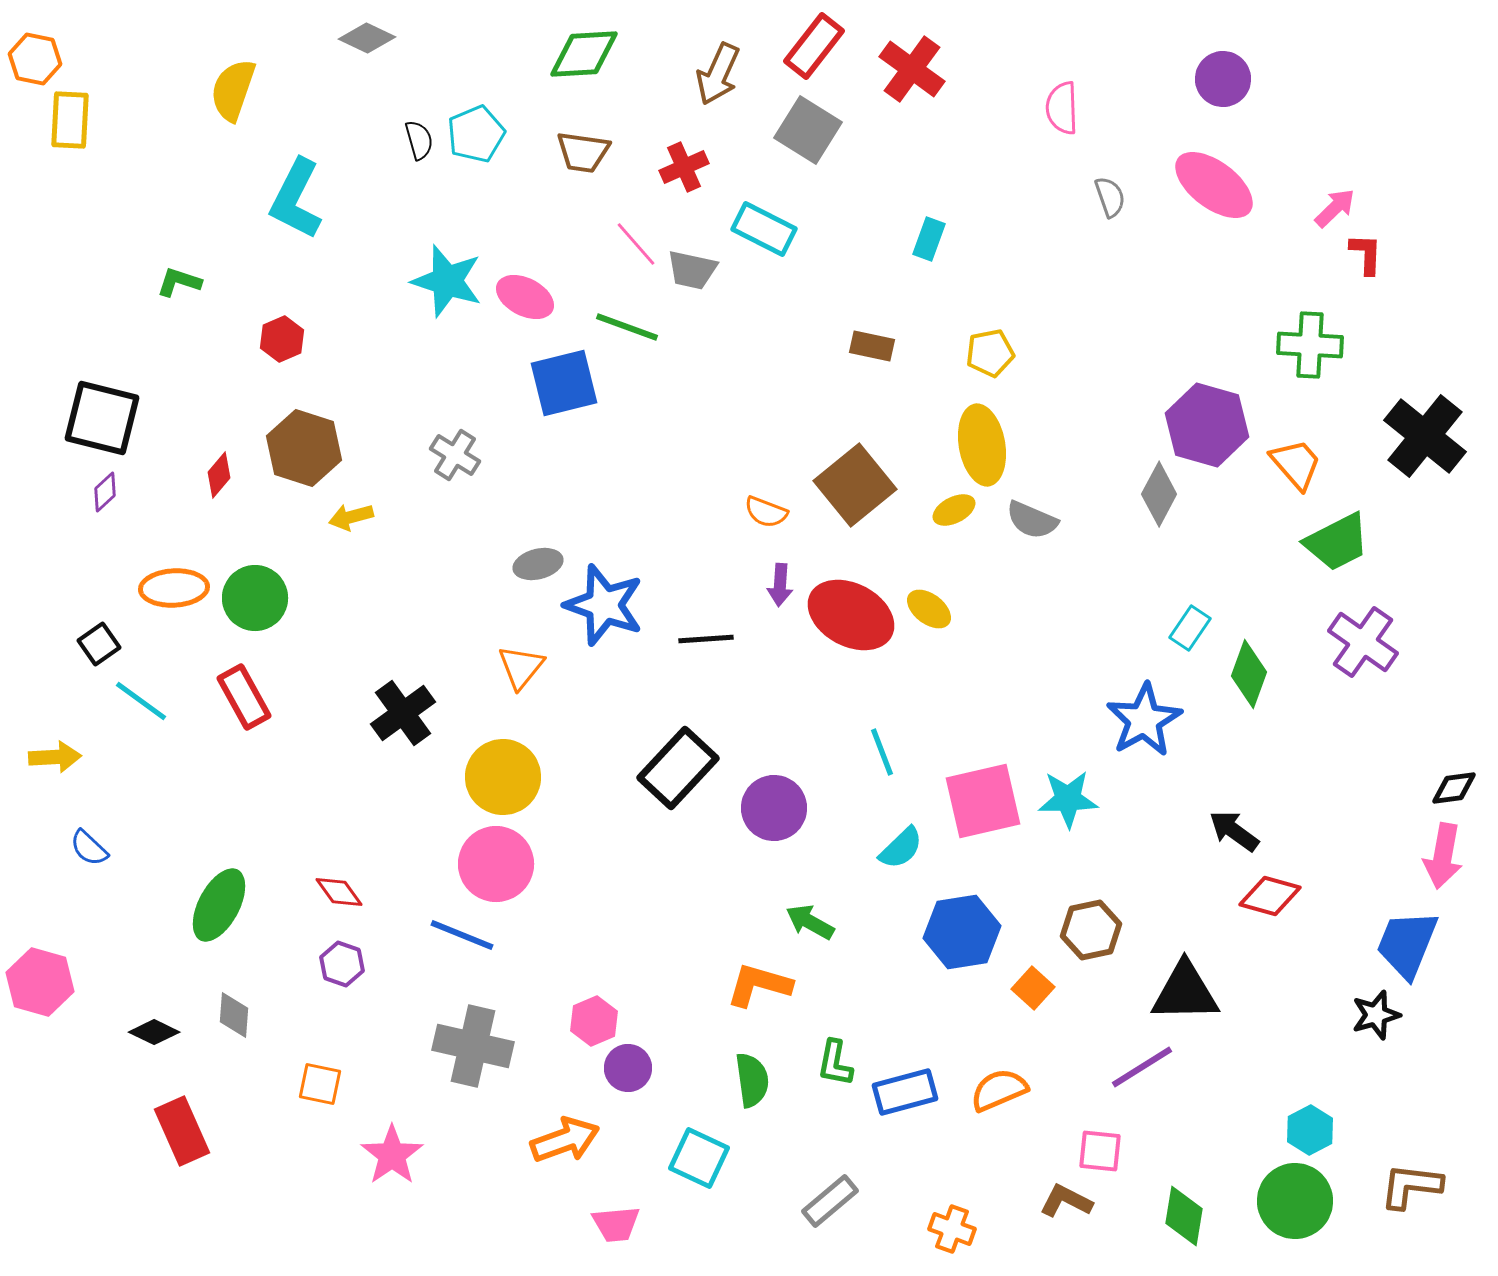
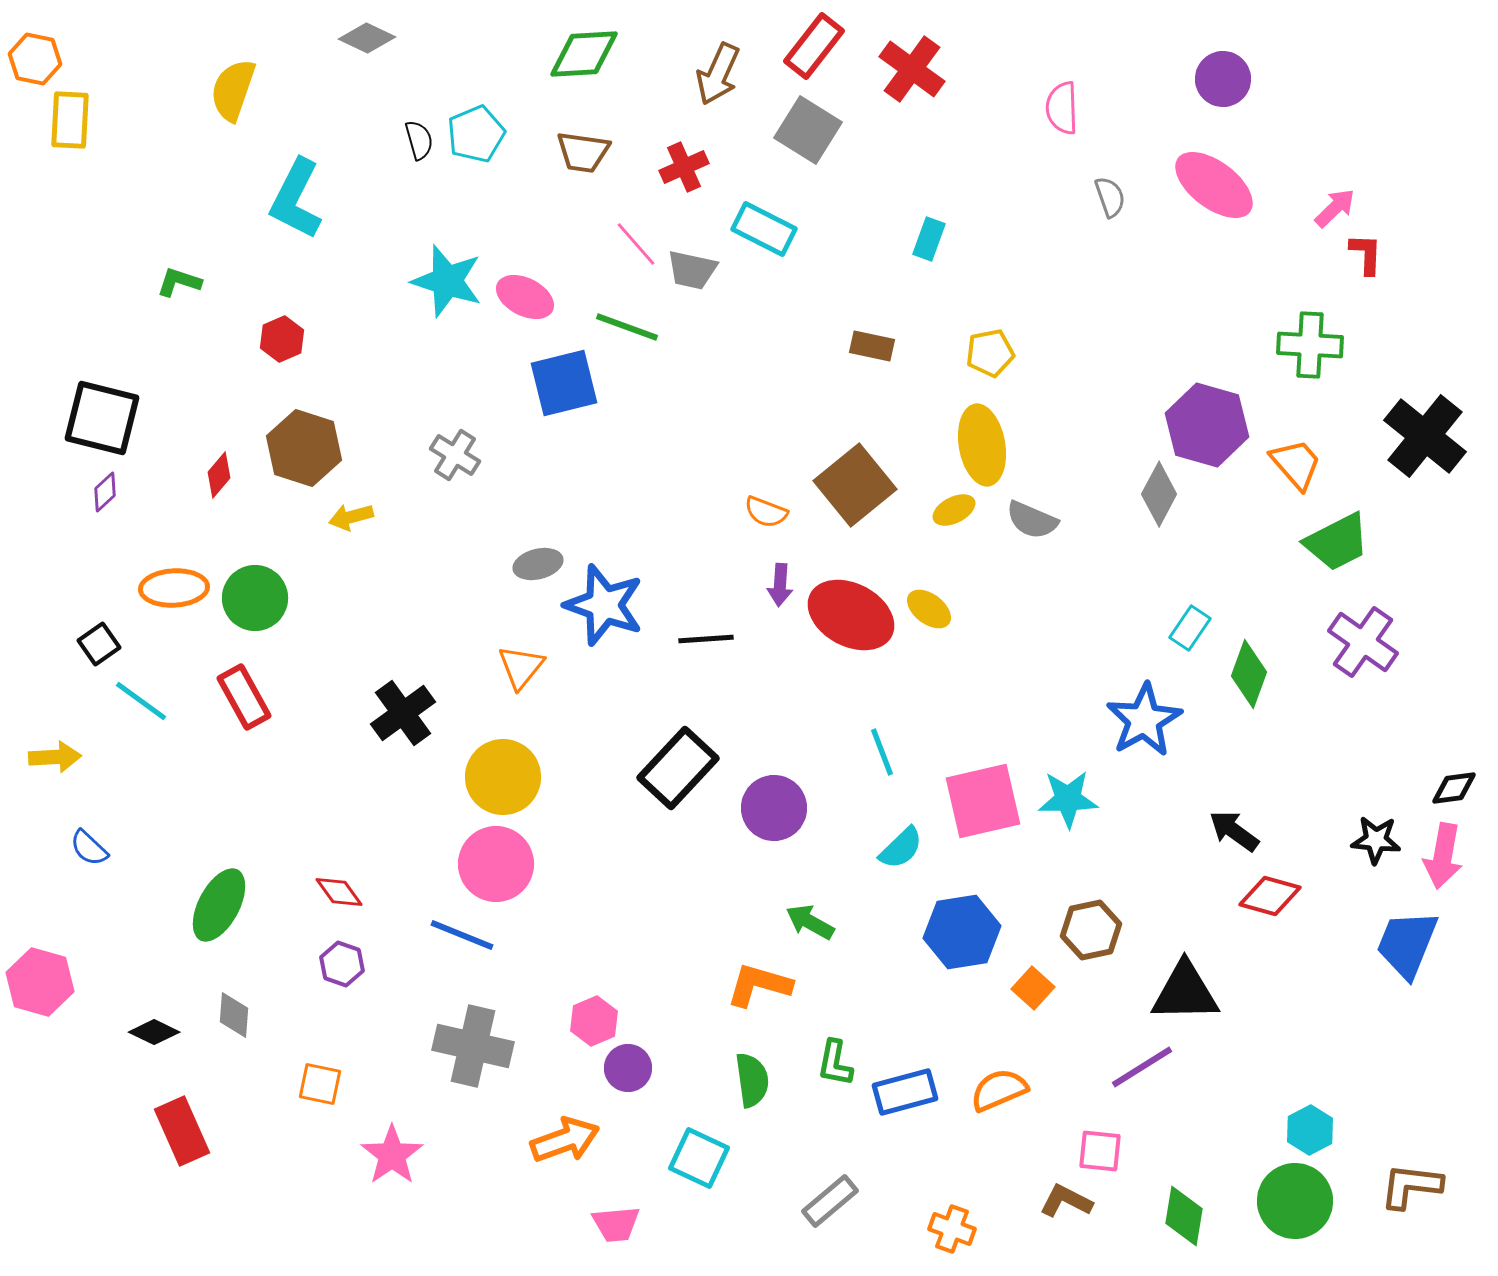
black star at (1376, 1015): moved 175 px up; rotated 21 degrees clockwise
